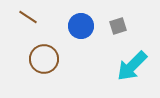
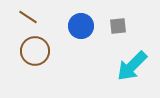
gray square: rotated 12 degrees clockwise
brown circle: moved 9 px left, 8 px up
